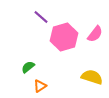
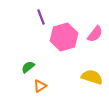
purple line: rotated 28 degrees clockwise
